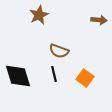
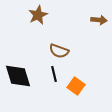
brown star: moved 1 px left
orange square: moved 9 px left, 8 px down
